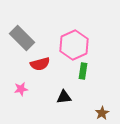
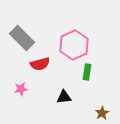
green rectangle: moved 4 px right, 1 px down
